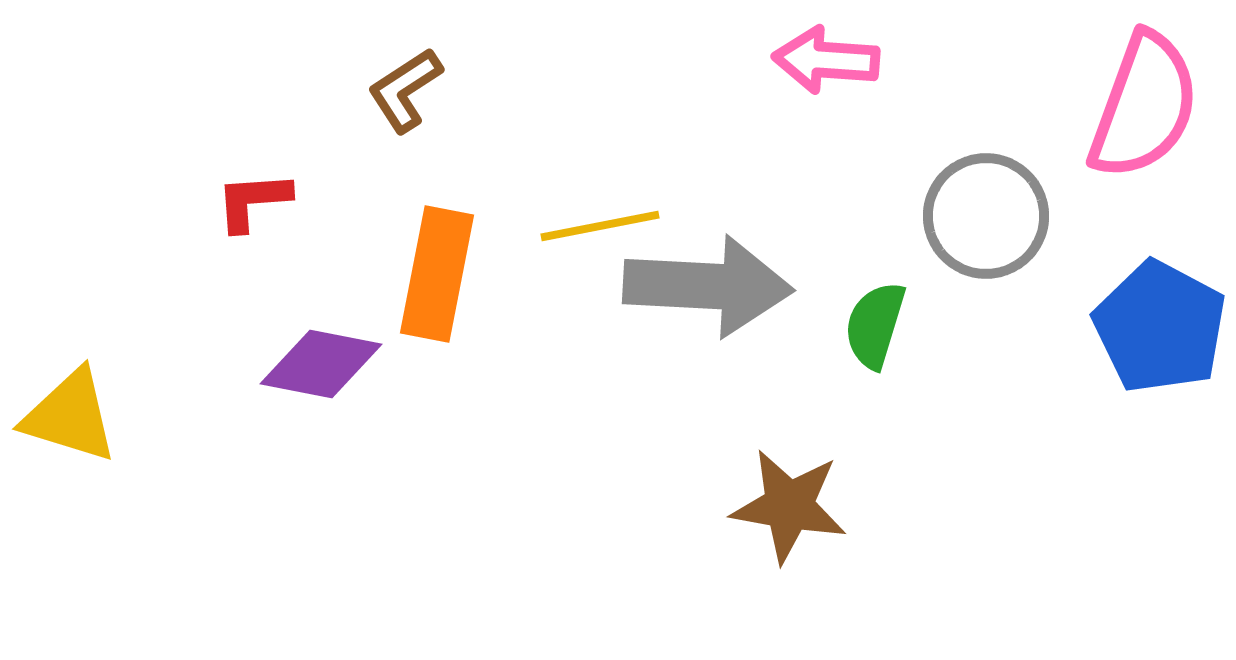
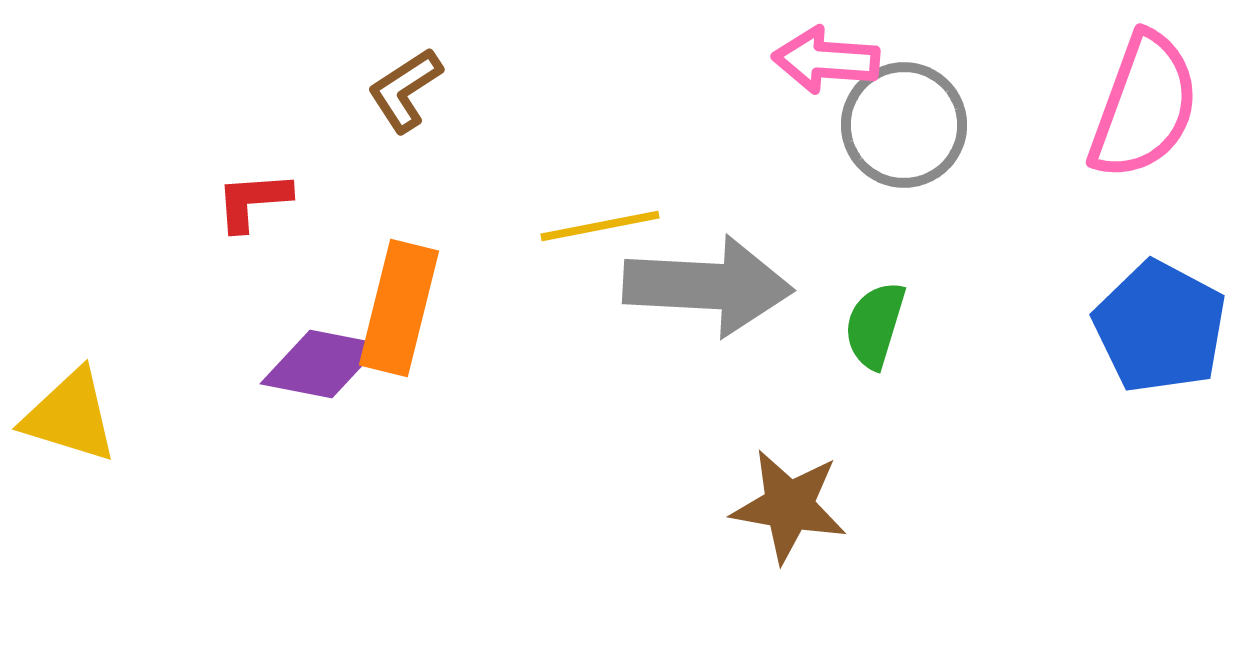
gray circle: moved 82 px left, 91 px up
orange rectangle: moved 38 px left, 34 px down; rotated 3 degrees clockwise
